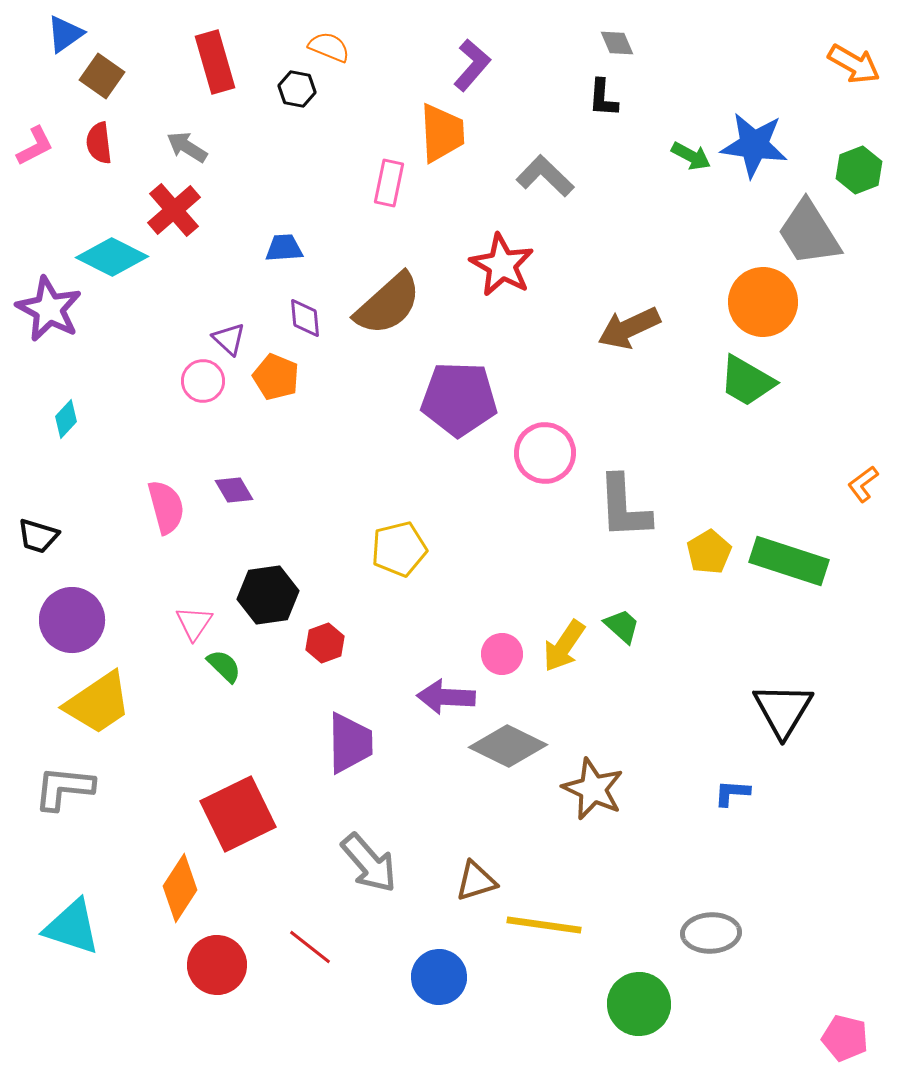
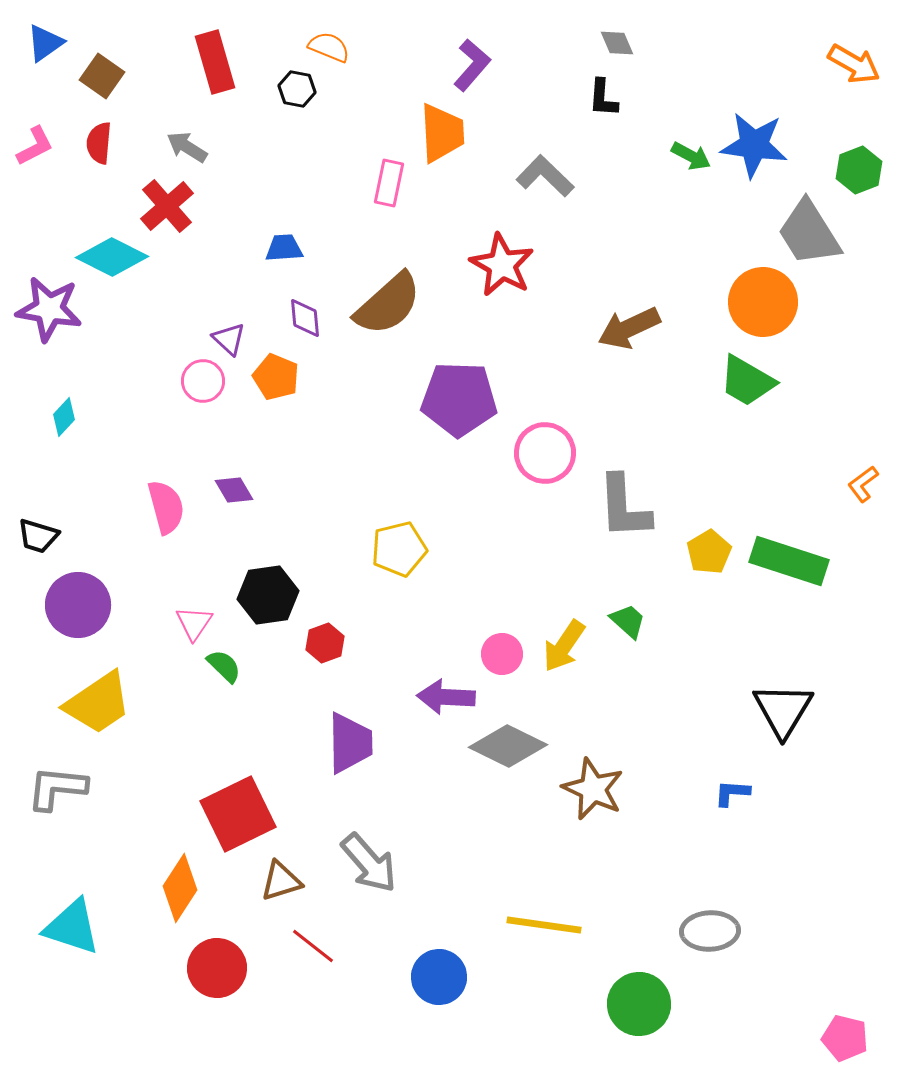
blue triangle at (65, 34): moved 20 px left, 9 px down
red semicircle at (99, 143): rotated 12 degrees clockwise
red cross at (174, 210): moved 7 px left, 4 px up
purple star at (49, 309): rotated 18 degrees counterclockwise
cyan diamond at (66, 419): moved 2 px left, 2 px up
purple circle at (72, 620): moved 6 px right, 15 px up
green trapezoid at (622, 626): moved 6 px right, 5 px up
gray L-shape at (64, 788): moved 7 px left
brown triangle at (476, 881): moved 195 px left
gray ellipse at (711, 933): moved 1 px left, 2 px up
red line at (310, 947): moved 3 px right, 1 px up
red circle at (217, 965): moved 3 px down
